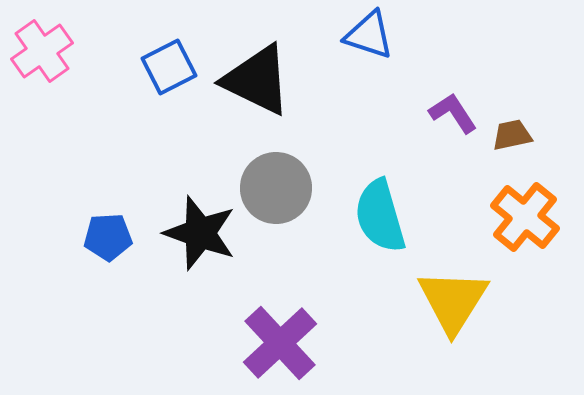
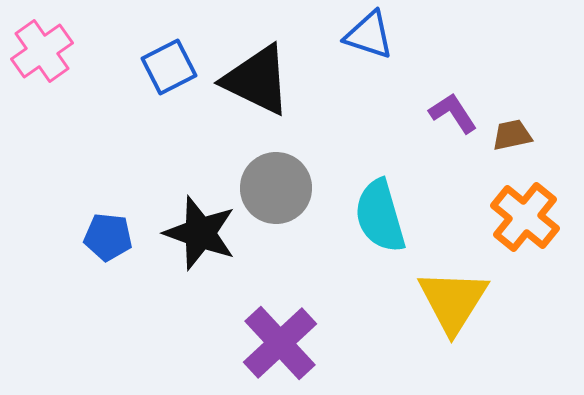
blue pentagon: rotated 9 degrees clockwise
